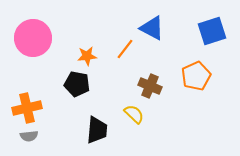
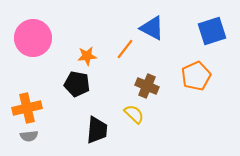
brown cross: moved 3 px left
